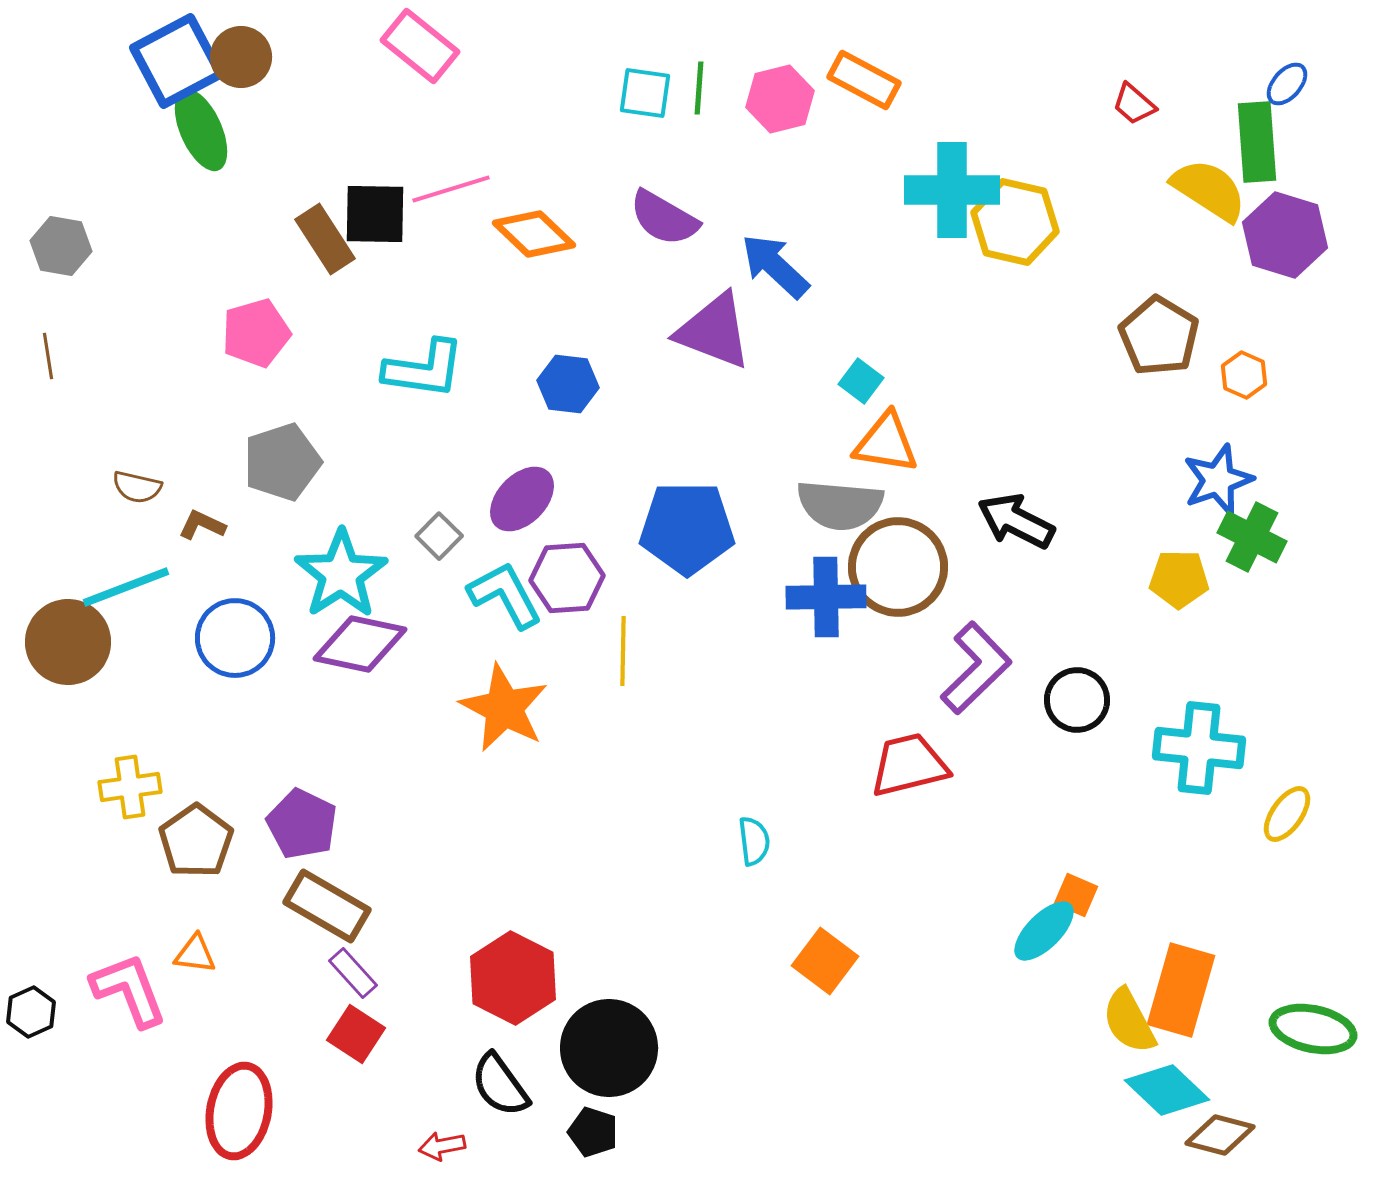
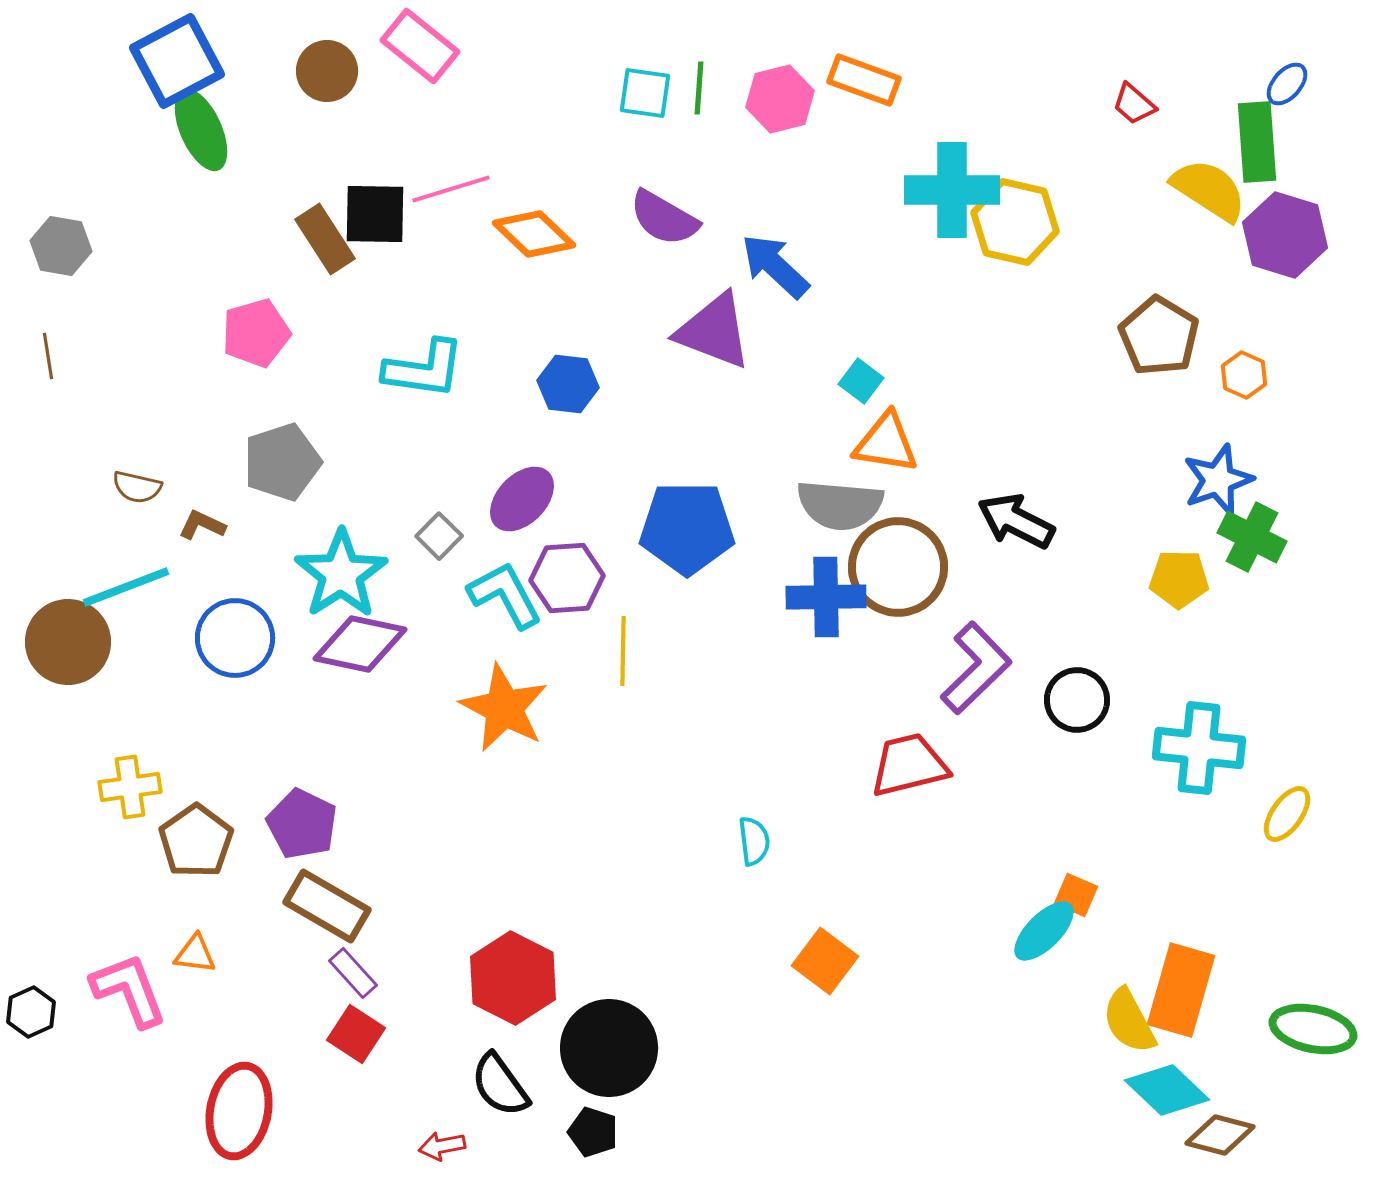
brown circle at (241, 57): moved 86 px right, 14 px down
orange rectangle at (864, 80): rotated 8 degrees counterclockwise
